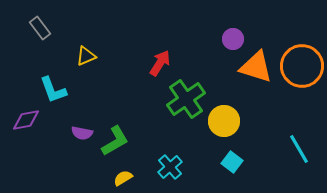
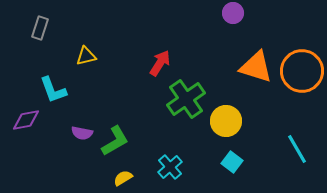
gray rectangle: rotated 55 degrees clockwise
purple circle: moved 26 px up
yellow triangle: rotated 10 degrees clockwise
orange circle: moved 5 px down
yellow circle: moved 2 px right
cyan line: moved 2 px left
